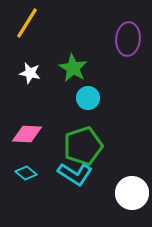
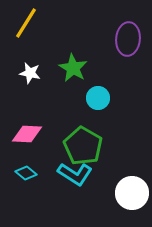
yellow line: moved 1 px left
cyan circle: moved 10 px right
green pentagon: rotated 24 degrees counterclockwise
